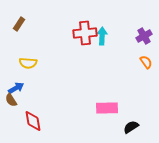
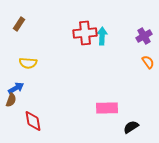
orange semicircle: moved 2 px right
brown semicircle: rotated 128 degrees counterclockwise
